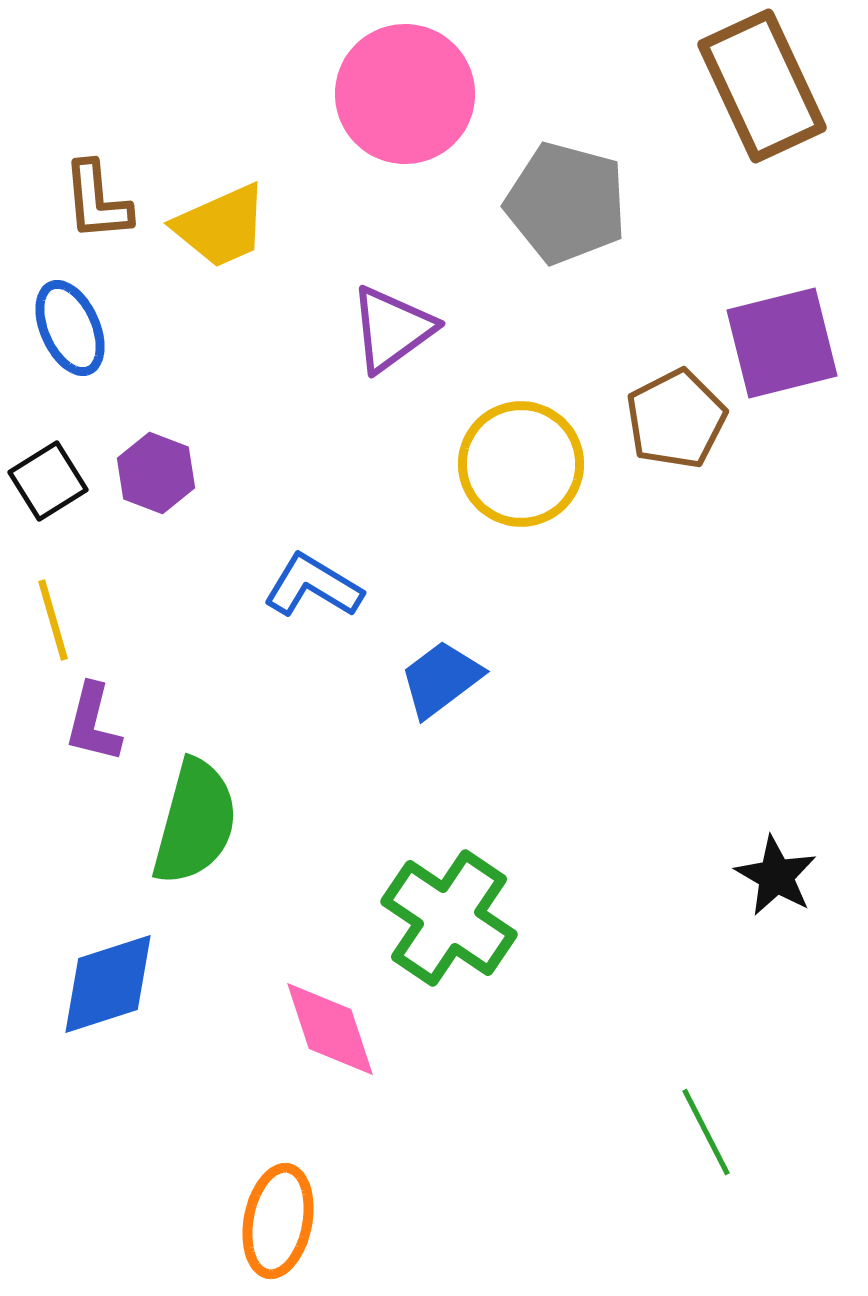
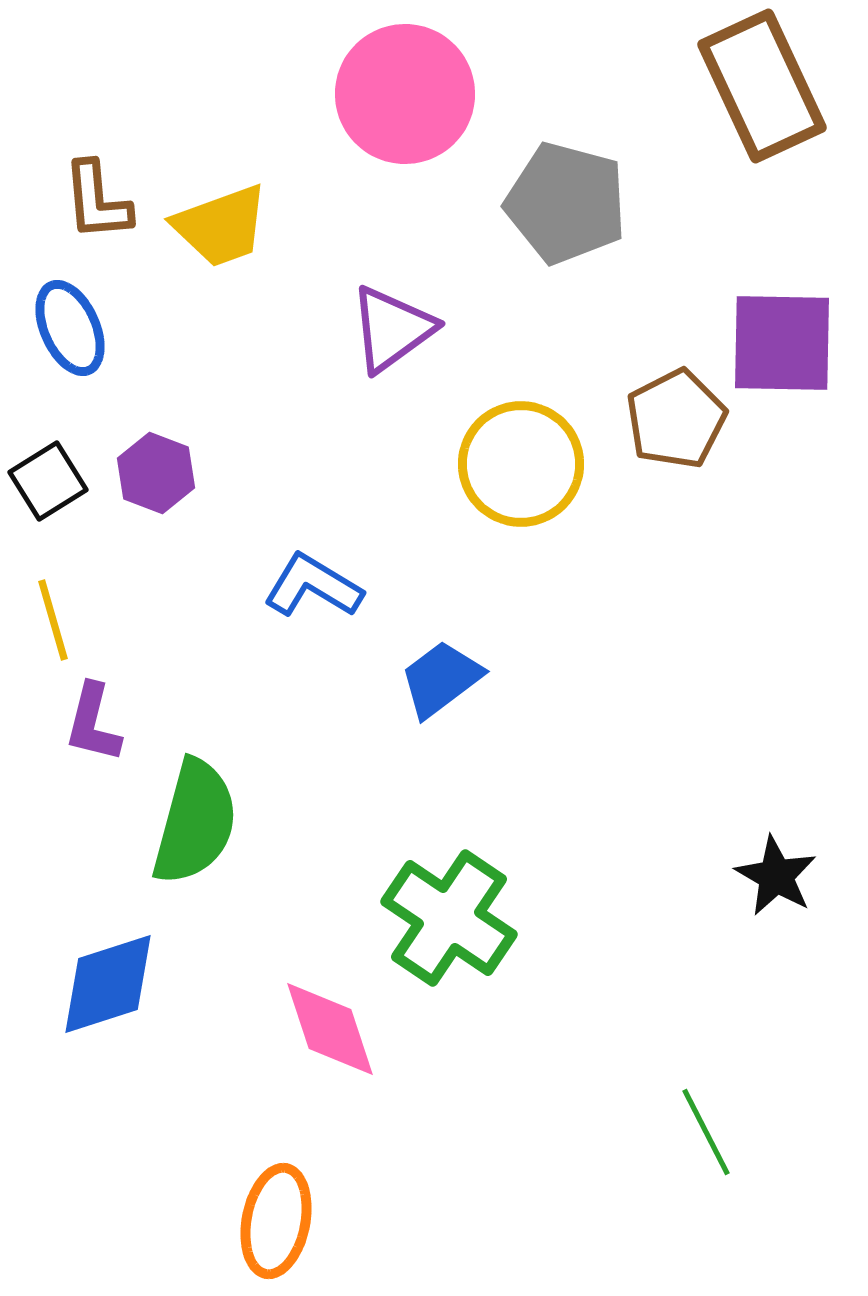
yellow trapezoid: rotated 4 degrees clockwise
purple square: rotated 15 degrees clockwise
orange ellipse: moved 2 px left
